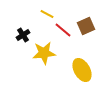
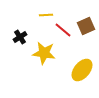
yellow line: moved 1 px left, 1 px down; rotated 32 degrees counterclockwise
black cross: moved 3 px left, 2 px down
yellow star: rotated 15 degrees clockwise
yellow ellipse: rotated 70 degrees clockwise
